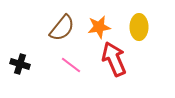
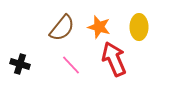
orange star: rotated 25 degrees clockwise
pink line: rotated 10 degrees clockwise
